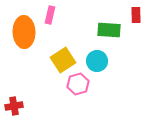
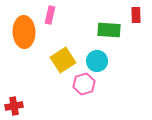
pink hexagon: moved 6 px right
